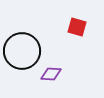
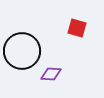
red square: moved 1 px down
